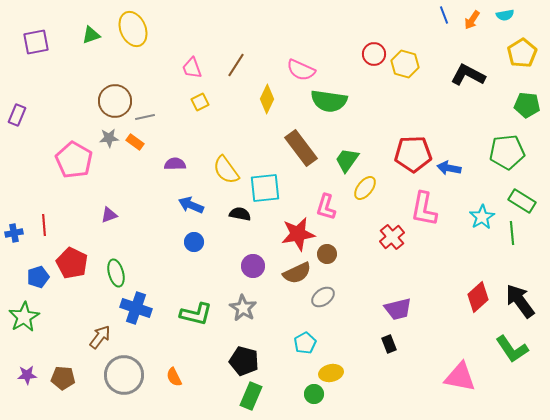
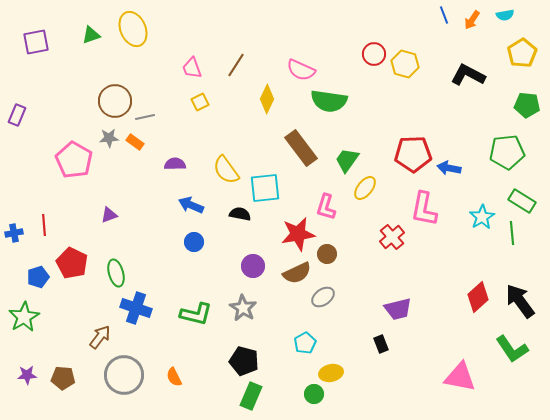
black rectangle at (389, 344): moved 8 px left
